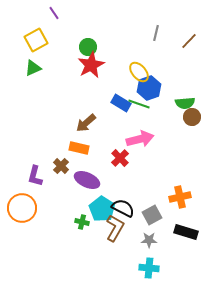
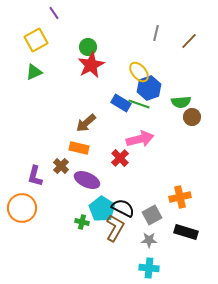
green triangle: moved 1 px right, 4 px down
green semicircle: moved 4 px left, 1 px up
